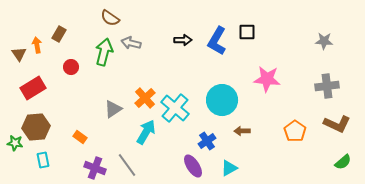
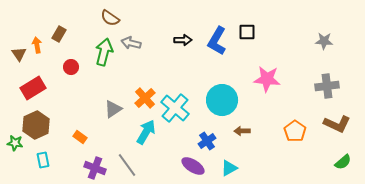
brown hexagon: moved 2 px up; rotated 20 degrees counterclockwise
purple ellipse: rotated 25 degrees counterclockwise
